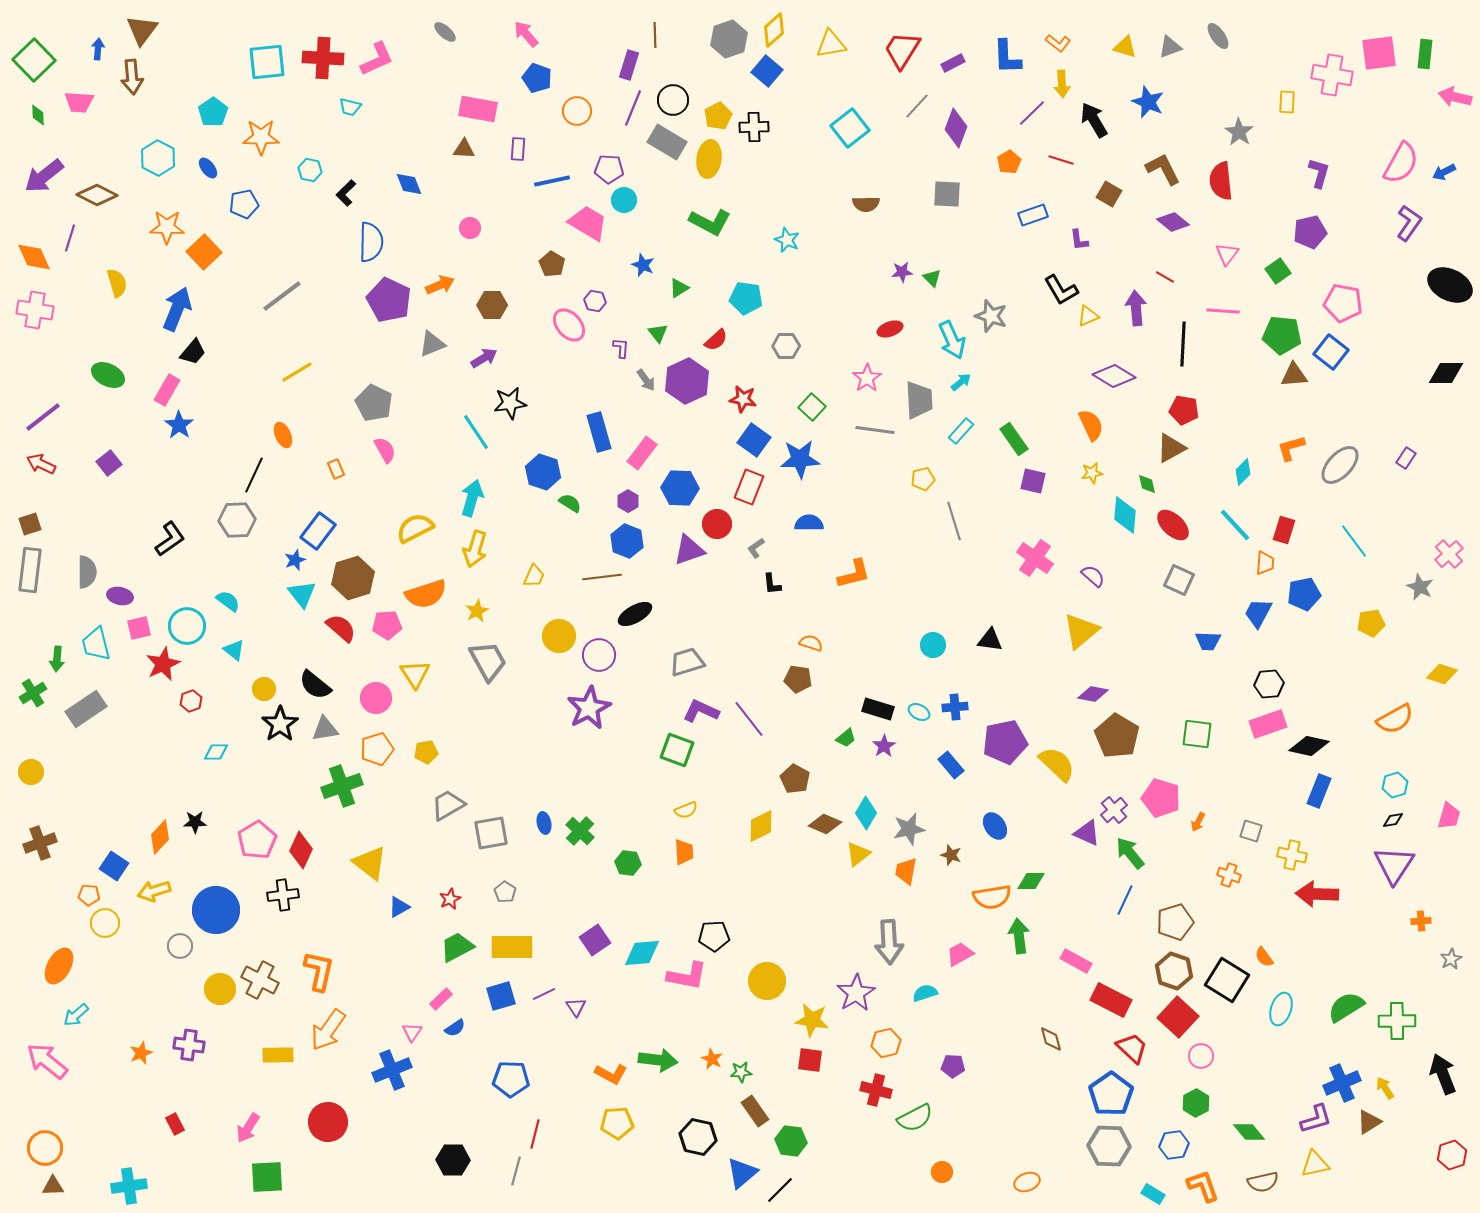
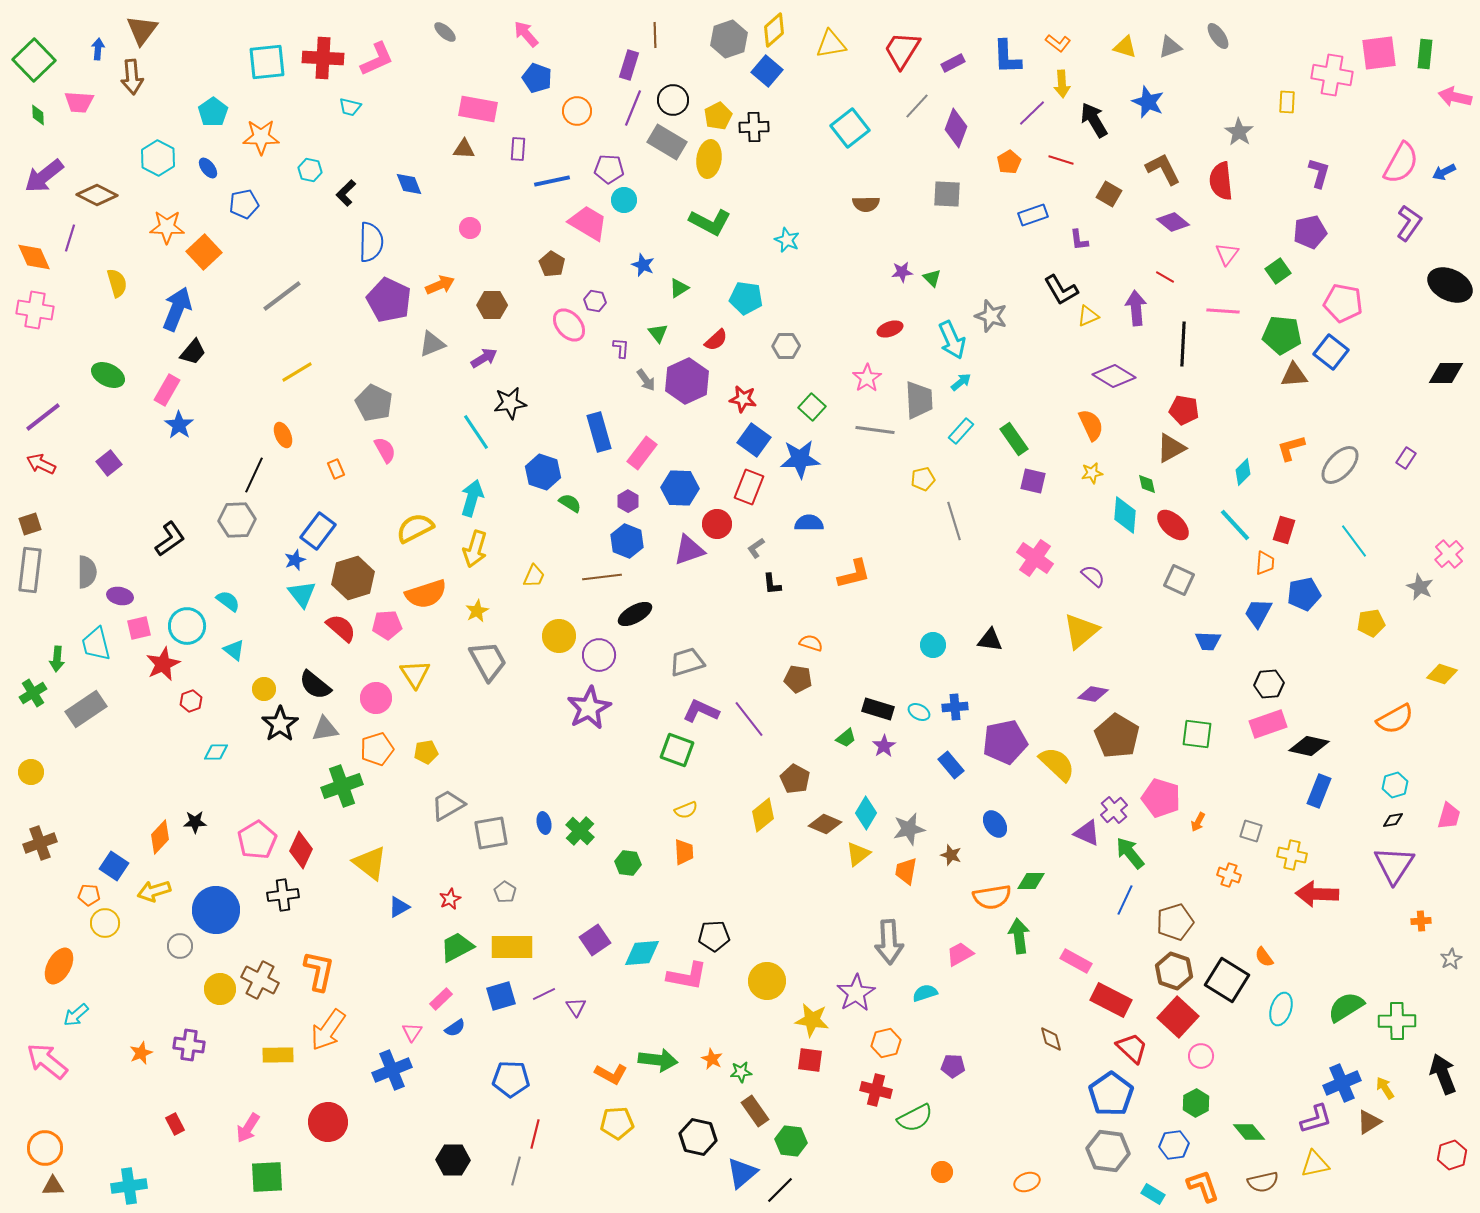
yellow diamond at (761, 826): moved 2 px right, 11 px up; rotated 12 degrees counterclockwise
blue ellipse at (995, 826): moved 2 px up
gray hexagon at (1109, 1146): moved 1 px left, 5 px down; rotated 6 degrees clockwise
